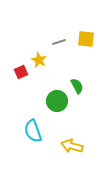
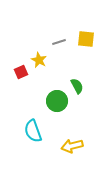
yellow arrow: rotated 30 degrees counterclockwise
